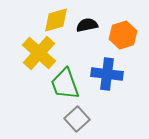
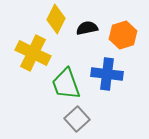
yellow diamond: moved 1 px up; rotated 48 degrees counterclockwise
black semicircle: moved 3 px down
yellow cross: moved 6 px left; rotated 16 degrees counterclockwise
green trapezoid: moved 1 px right
